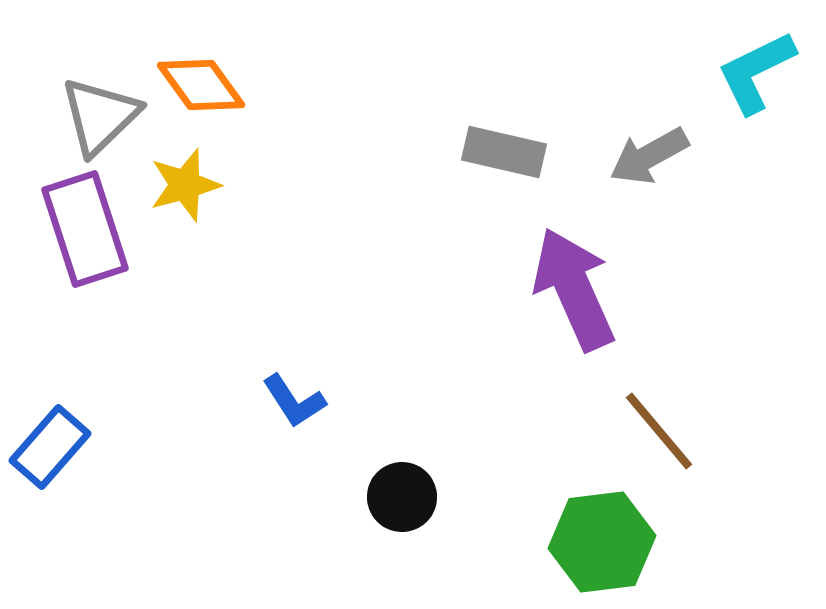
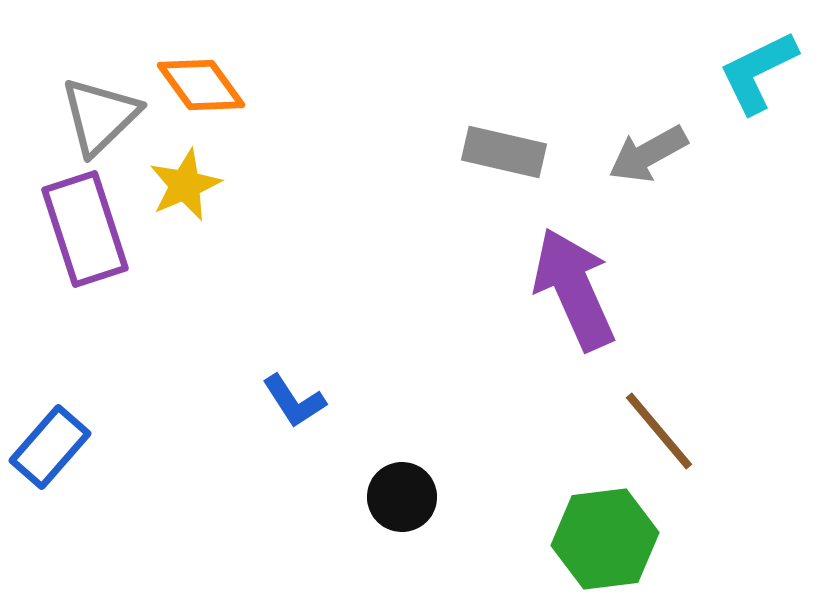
cyan L-shape: moved 2 px right
gray arrow: moved 1 px left, 2 px up
yellow star: rotated 8 degrees counterclockwise
green hexagon: moved 3 px right, 3 px up
